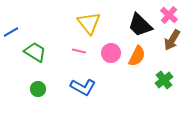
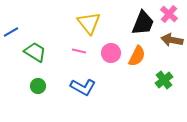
pink cross: moved 1 px up
black trapezoid: moved 3 px right, 2 px up; rotated 112 degrees counterclockwise
brown arrow: rotated 70 degrees clockwise
green circle: moved 3 px up
